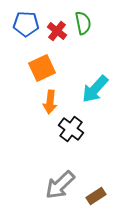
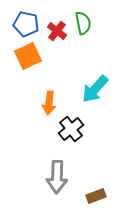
blue pentagon: rotated 10 degrees clockwise
orange square: moved 14 px left, 12 px up
orange arrow: moved 1 px left, 1 px down
black cross: rotated 15 degrees clockwise
gray arrow: moved 3 px left, 8 px up; rotated 44 degrees counterclockwise
brown rectangle: rotated 12 degrees clockwise
